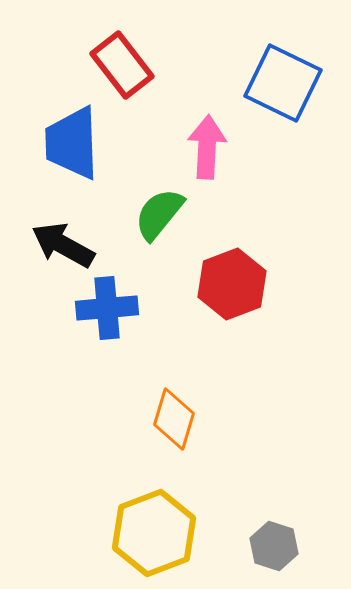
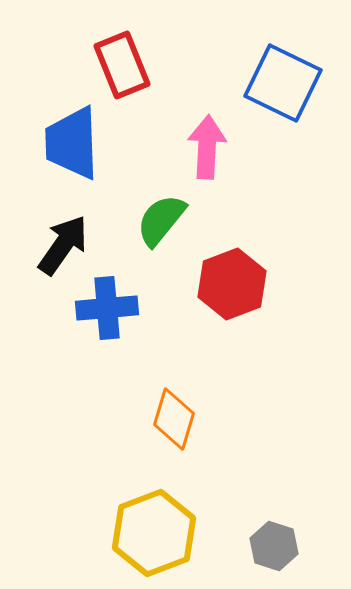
red rectangle: rotated 16 degrees clockwise
green semicircle: moved 2 px right, 6 px down
black arrow: rotated 96 degrees clockwise
